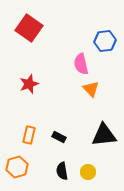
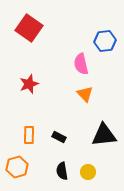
orange triangle: moved 6 px left, 5 px down
orange rectangle: rotated 12 degrees counterclockwise
